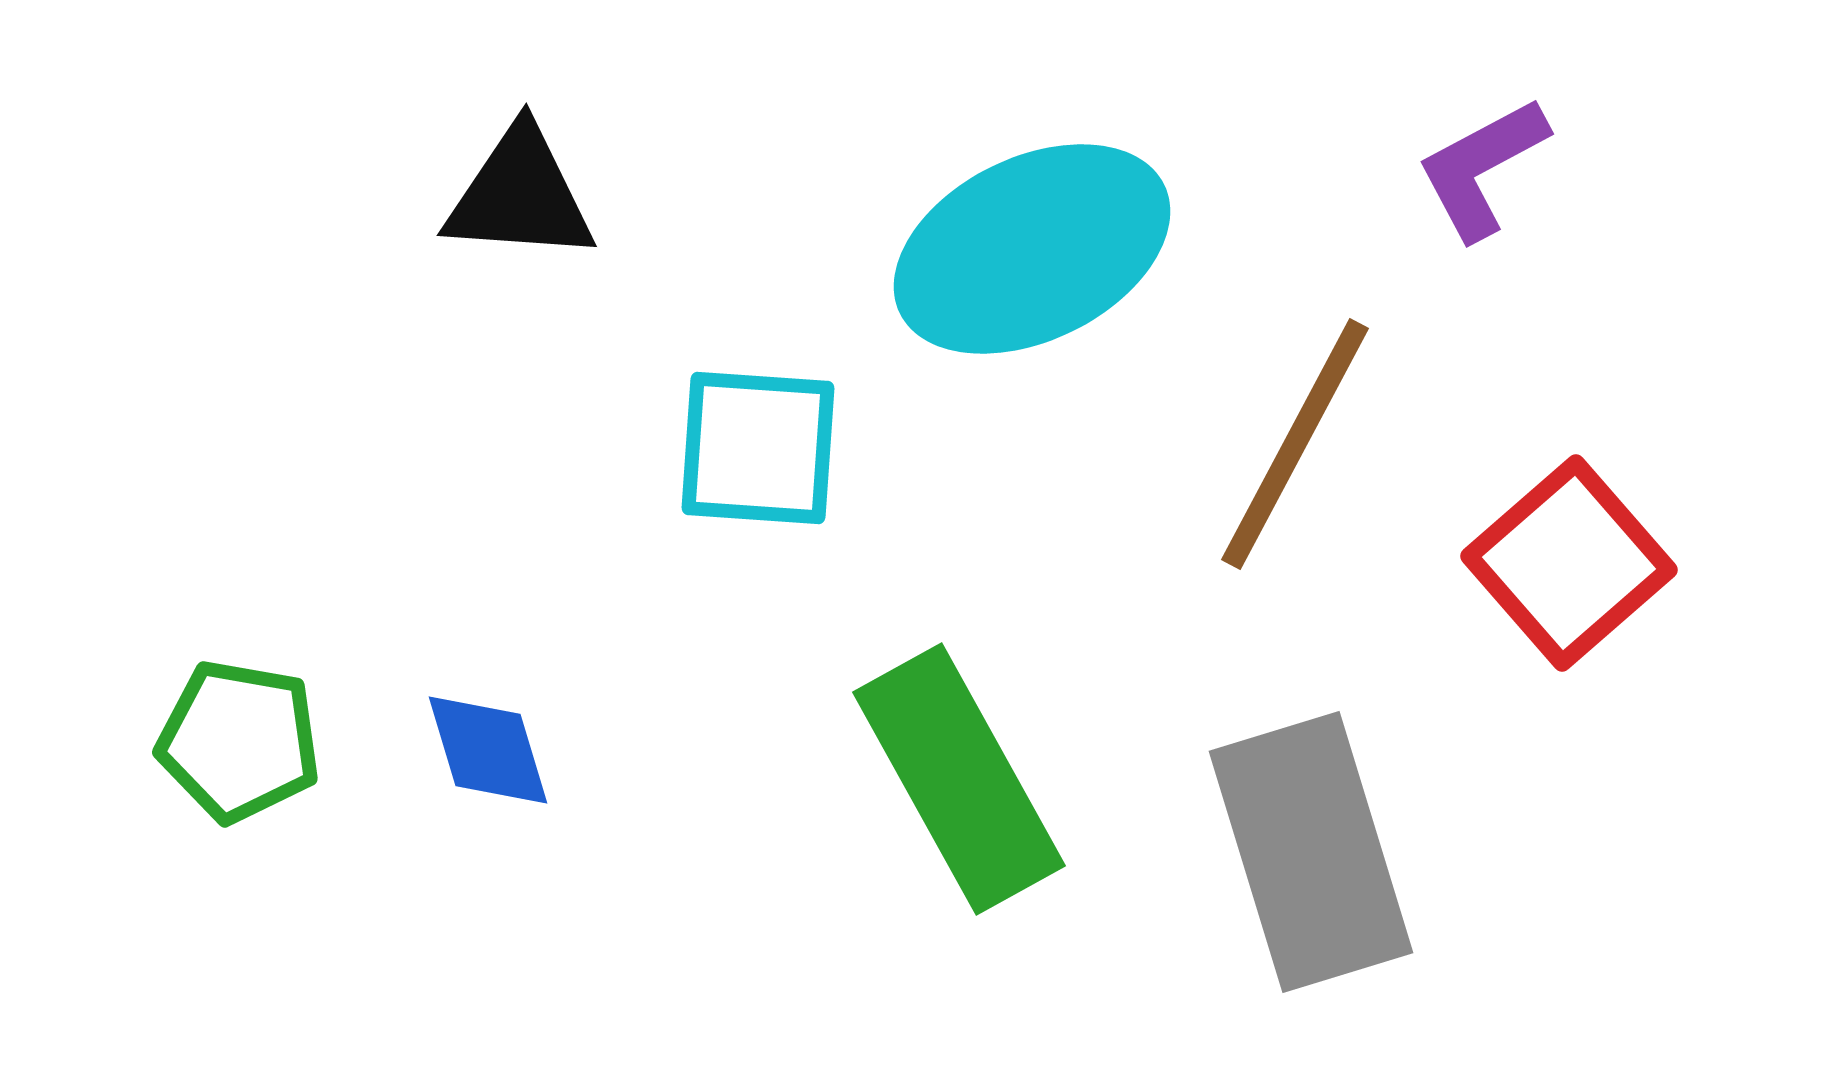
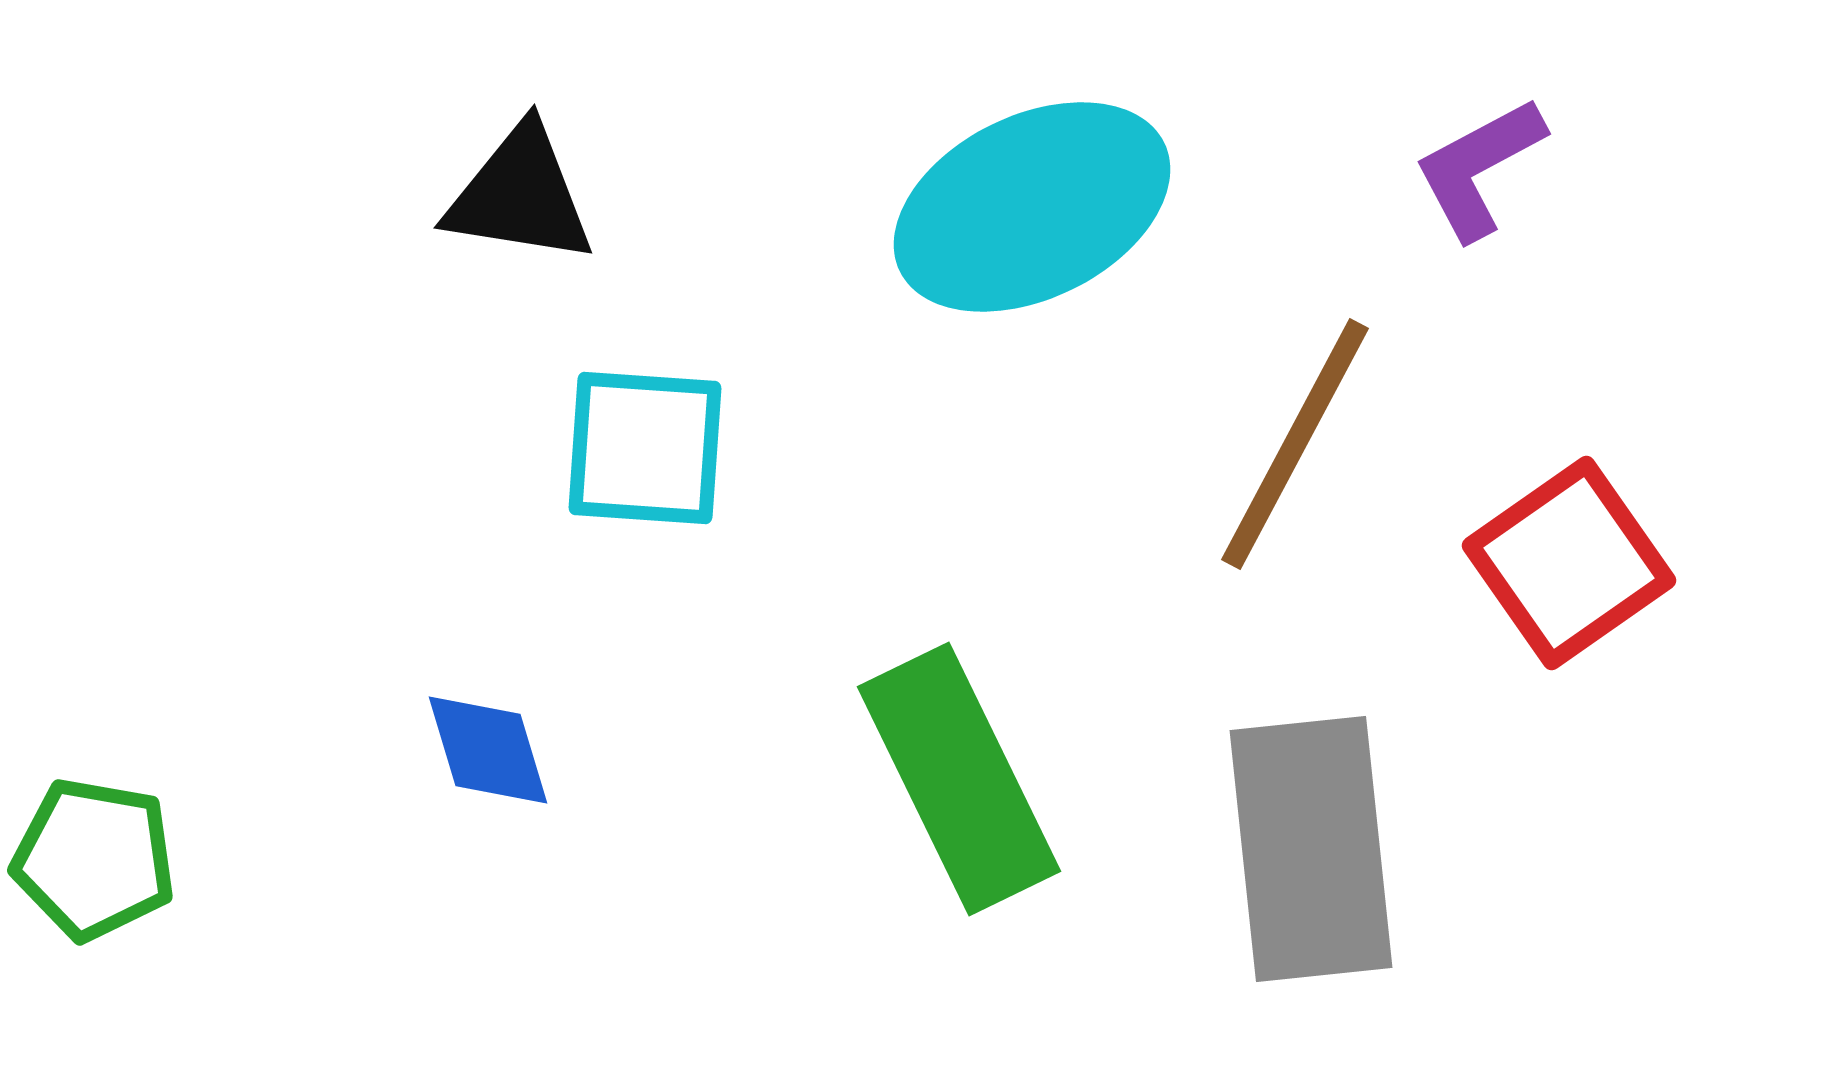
purple L-shape: moved 3 px left
black triangle: rotated 5 degrees clockwise
cyan ellipse: moved 42 px up
cyan square: moved 113 px left
red square: rotated 6 degrees clockwise
green pentagon: moved 145 px left, 118 px down
green rectangle: rotated 3 degrees clockwise
gray rectangle: moved 3 px up; rotated 11 degrees clockwise
